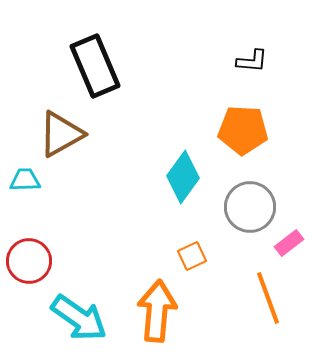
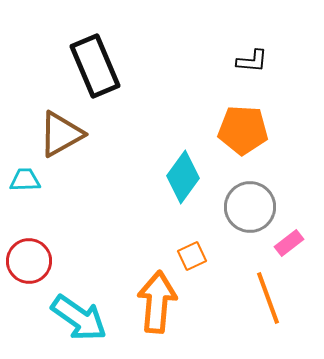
orange arrow: moved 9 px up
